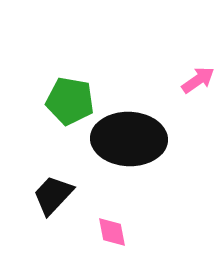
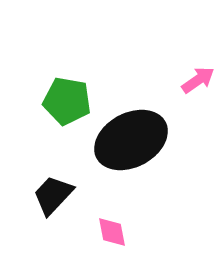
green pentagon: moved 3 px left
black ellipse: moved 2 px right, 1 px down; rotated 30 degrees counterclockwise
